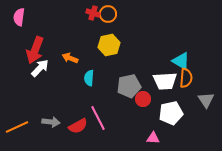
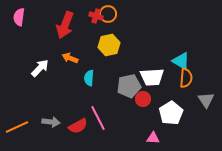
red cross: moved 3 px right, 3 px down
red arrow: moved 30 px right, 25 px up
white trapezoid: moved 13 px left, 4 px up
white pentagon: rotated 20 degrees counterclockwise
